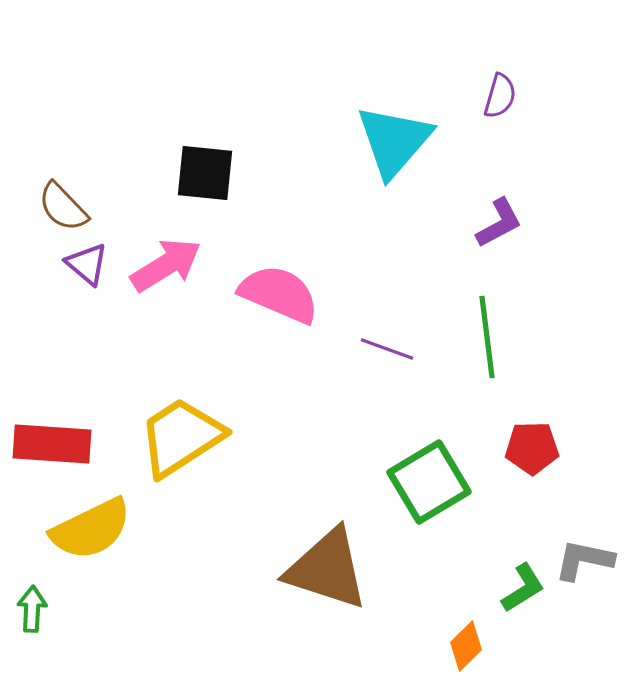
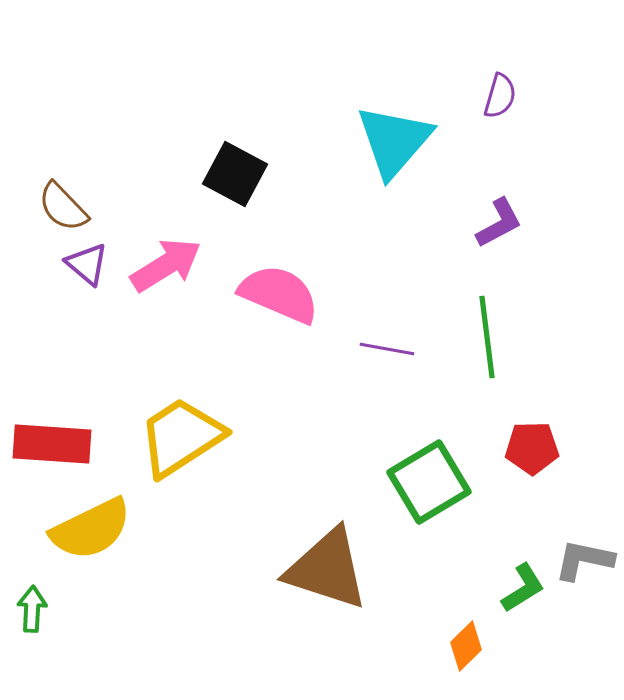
black square: moved 30 px right, 1 px down; rotated 22 degrees clockwise
purple line: rotated 10 degrees counterclockwise
